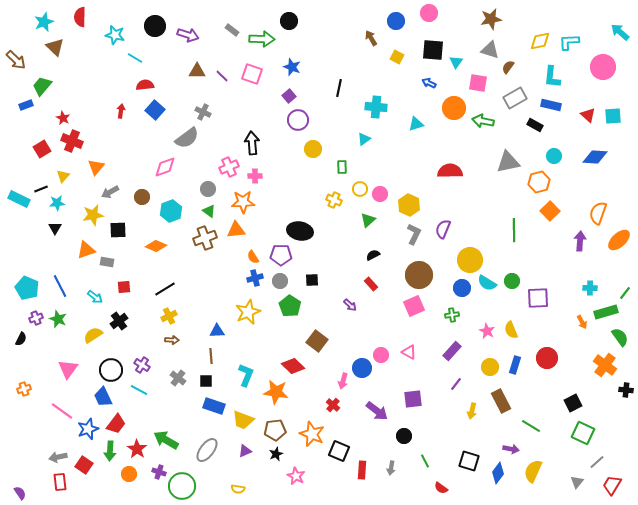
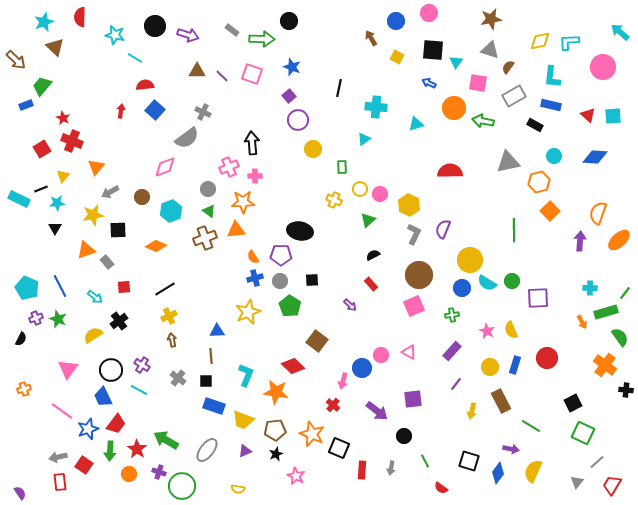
gray rectangle at (515, 98): moved 1 px left, 2 px up
gray rectangle at (107, 262): rotated 40 degrees clockwise
brown arrow at (172, 340): rotated 104 degrees counterclockwise
black square at (339, 451): moved 3 px up
